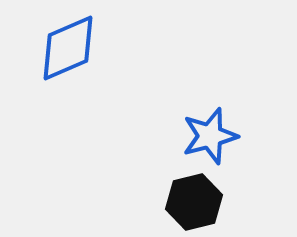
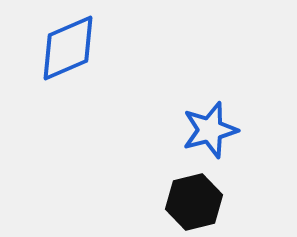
blue star: moved 6 px up
